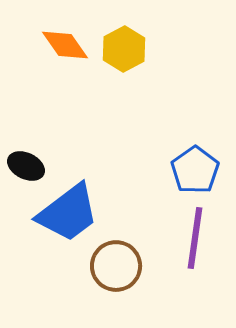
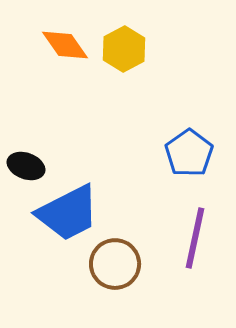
black ellipse: rotated 6 degrees counterclockwise
blue pentagon: moved 6 px left, 17 px up
blue trapezoid: rotated 10 degrees clockwise
purple line: rotated 4 degrees clockwise
brown circle: moved 1 px left, 2 px up
